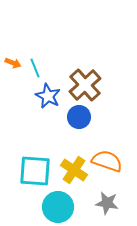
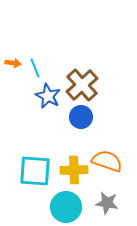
orange arrow: rotated 14 degrees counterclockwise
brown cross: moved 3 px left
blue circle: moved 2 px right
yellow cross: rotated 36 degrees counterclockwise
cyan circle: moved 8 px right
